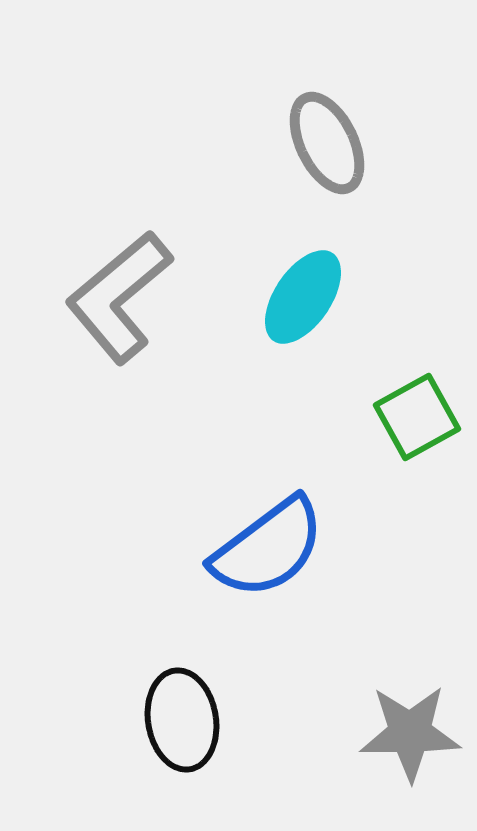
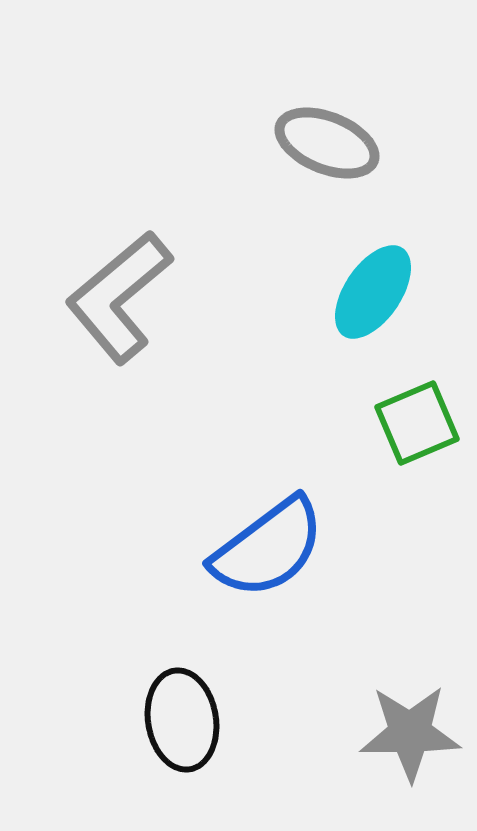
gray ellipse: rotated 42 degrees counterclockwise
cyan ellipse: moved 70 px right, 5 px up
green square: moved 6 px down; rotated 6 degrees clockwise
